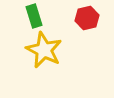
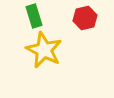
red hexagon: moved 2 px left
